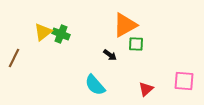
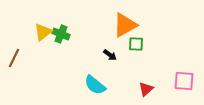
cyan semicircle: rotated 10 degrees counterclockwise
